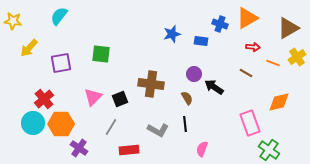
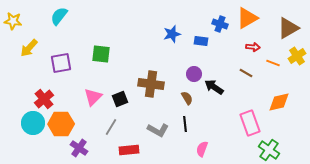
yellow cross: moved 1 px up
